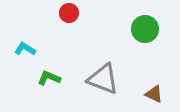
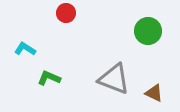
red circle: moved 3 px left
green circle: moved 3 px right, 2 px down
gray triangle: moved 11 px right
brown triangle: moved 1 px up
